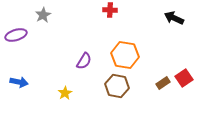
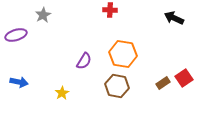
orange hexagon: moved 2 px left, 1 px up
yellow star: moved 3 px left
